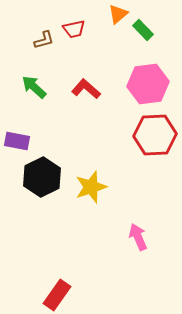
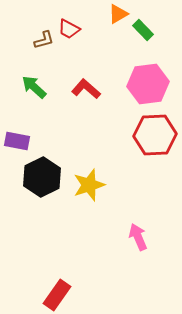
orange triangle: rotated 10 degrees clockwise
red trapezoid: moved 5 px left; rotated 40 degrees clockwise
yellow star: moved 2 px left, 2 px up
